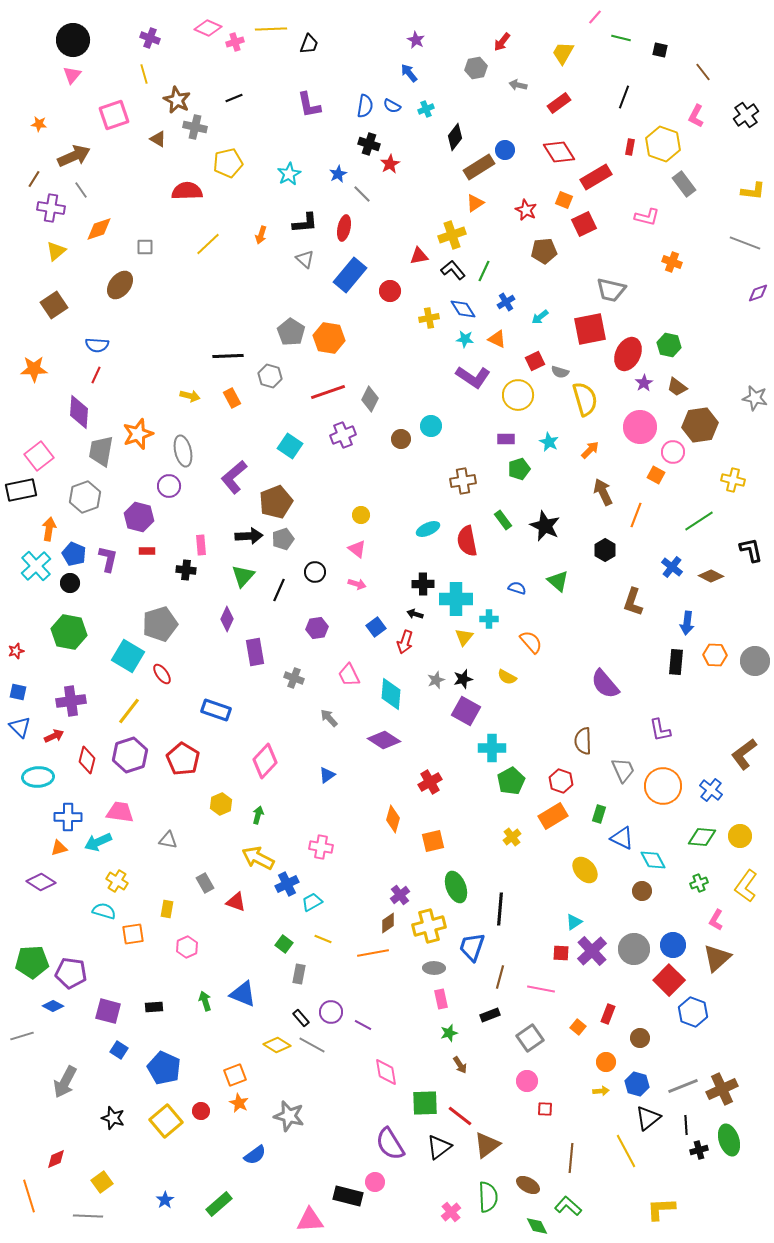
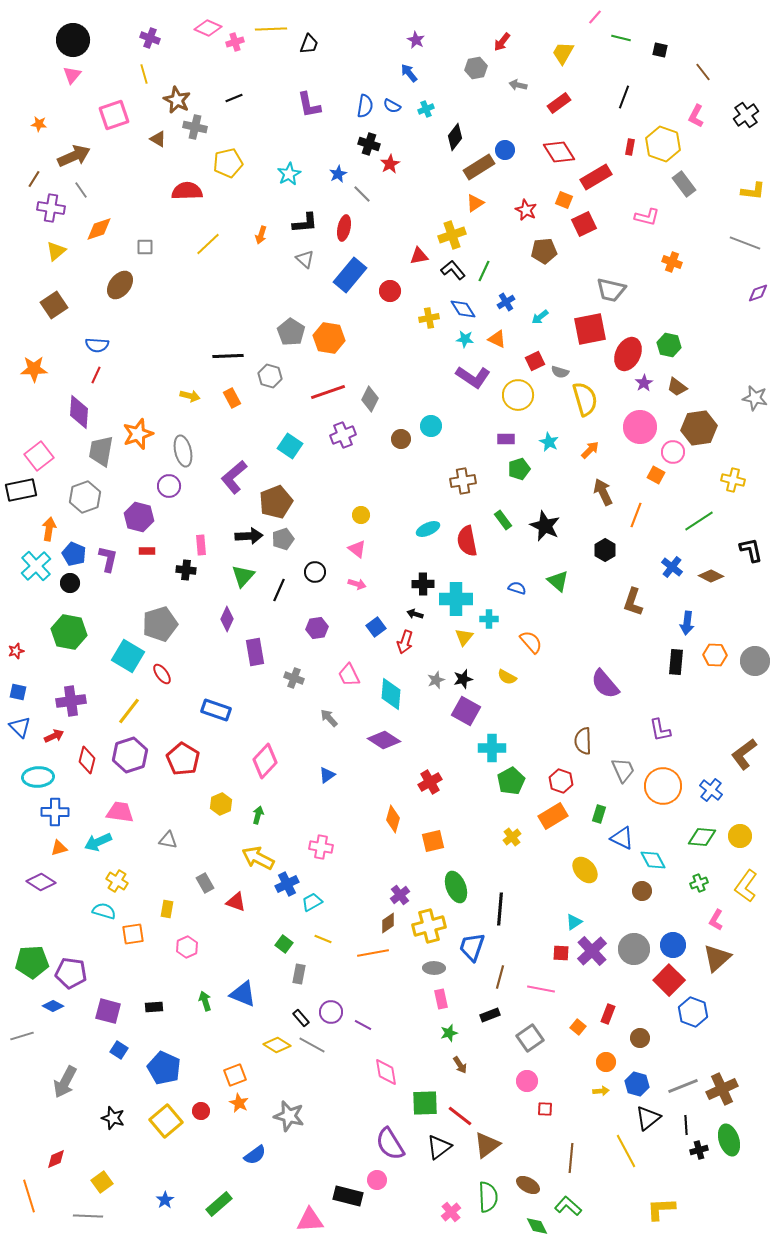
brown hexagon at (700, 425): moved 1 px left, 3 px down
blue cross at (68, 817): moved 13 px left, 5 px up
pink circle at (375, 1182): moved 2 px right, 2 px up
